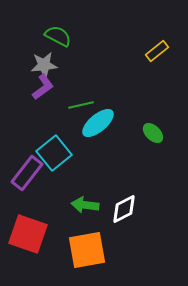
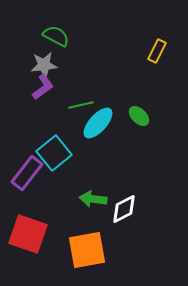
green semicircle: moved 2 px left
yellow rectangle: rotated 25 degrees counterclockwise
cyan ellipse: rotated 8 degrees counterclockwise
green ellipse: moved 14 px left, 17 px up
green arrow: moved 8 px right, 6 px up
